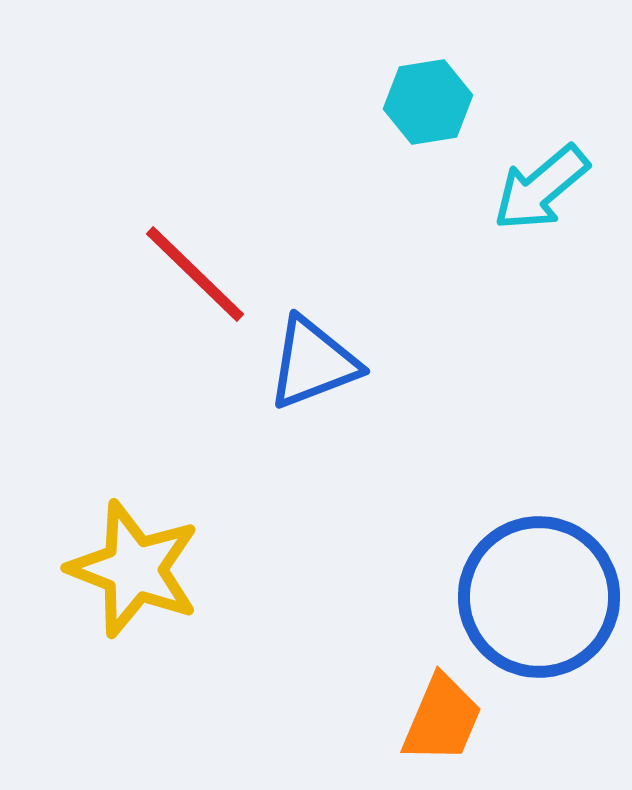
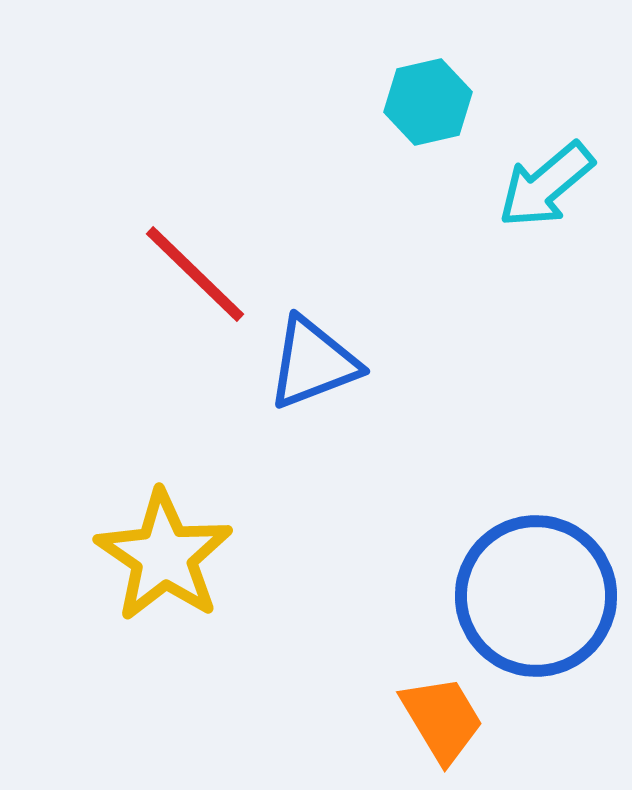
cyan hexagon: rotated 4 degrees counterclockwise
cyan arrow: moved 5 px right, 3 px up
yellow star: moved 30 px right, 13 px up; rotated 13 degrees clockwise
blue circle: moved 3 px left, 1 px up
orange trapezoid: rotated 54 degrees counterclockwise
